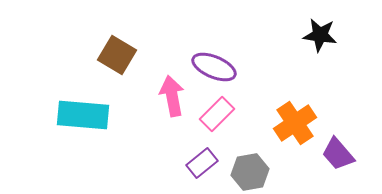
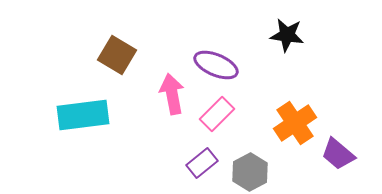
black star: moved 33 px left
purple ellipse: moved 2 px right, 2 px up
pink arrow: moved 2 px up
cyan rectangle: rotated 12 degrees counterclockwise
purple trapezoid: rotated 9 degrees counterclockwise
gray hexagon: rotated 18 degrees counterclockwise
